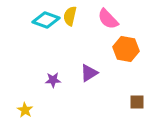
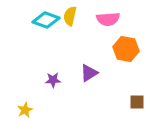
pink semicircle: rotated 50 degrees counterclockwise
yellow star: rotated 14 degrees clockwise
